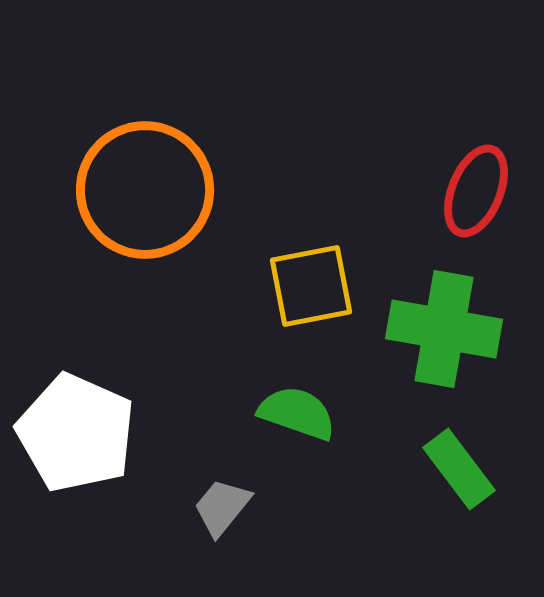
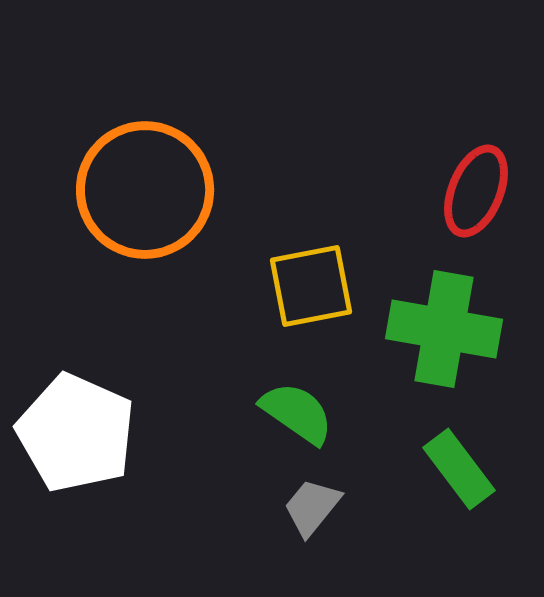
green semicircle: rotated 16 degrees clockwise
gray trapezoid: moved 90 px right
